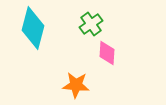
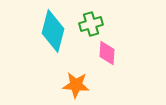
green cross: rotated 20 degrees clockwise
cyan diamond: moved 20 px right, 3 px down
